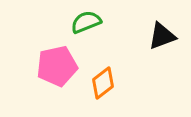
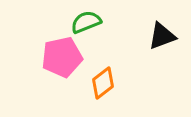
pink pentagon: moved 5 px right, 9 px up
